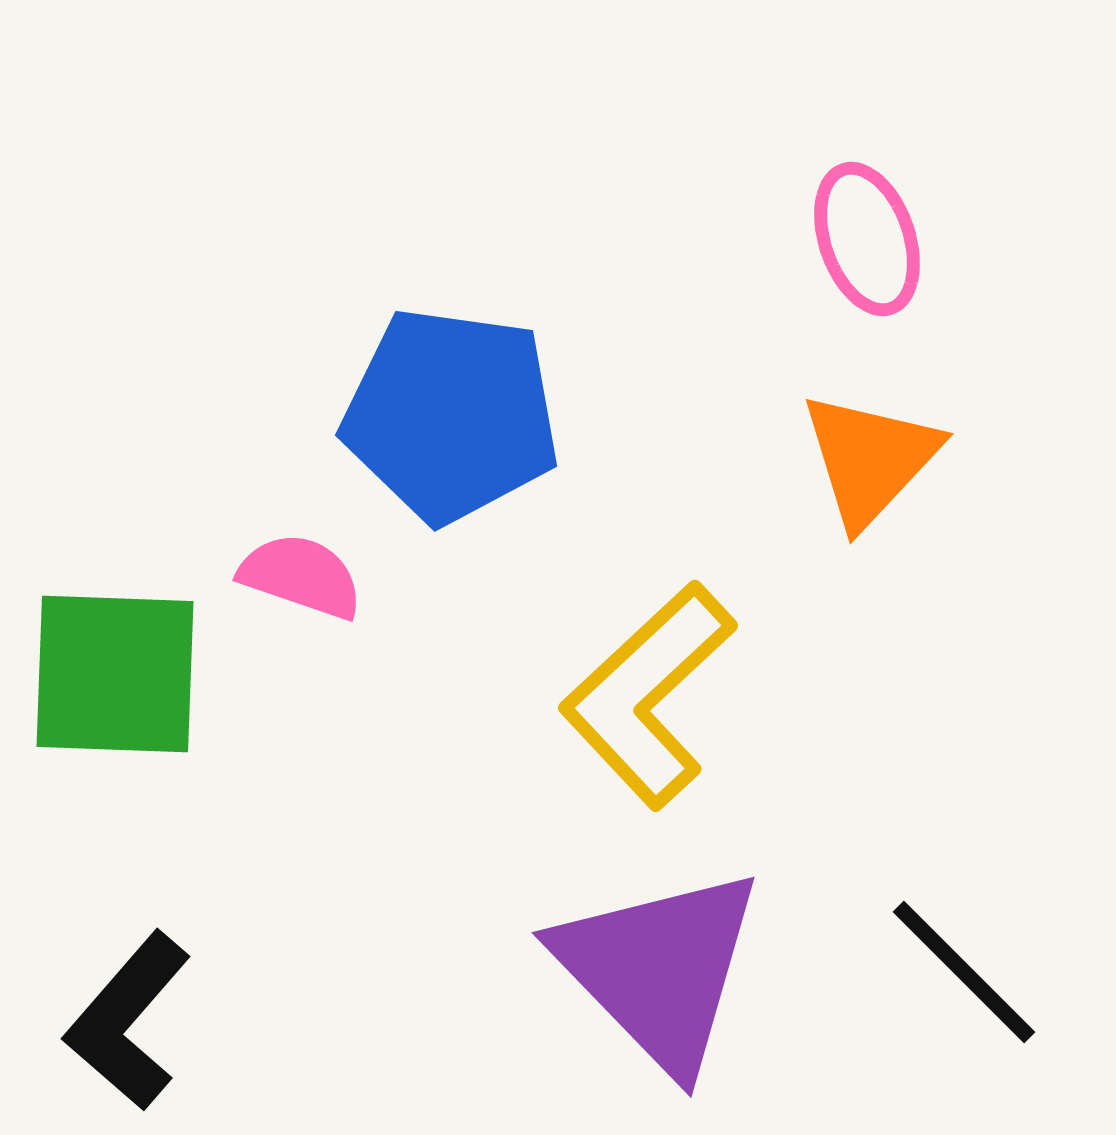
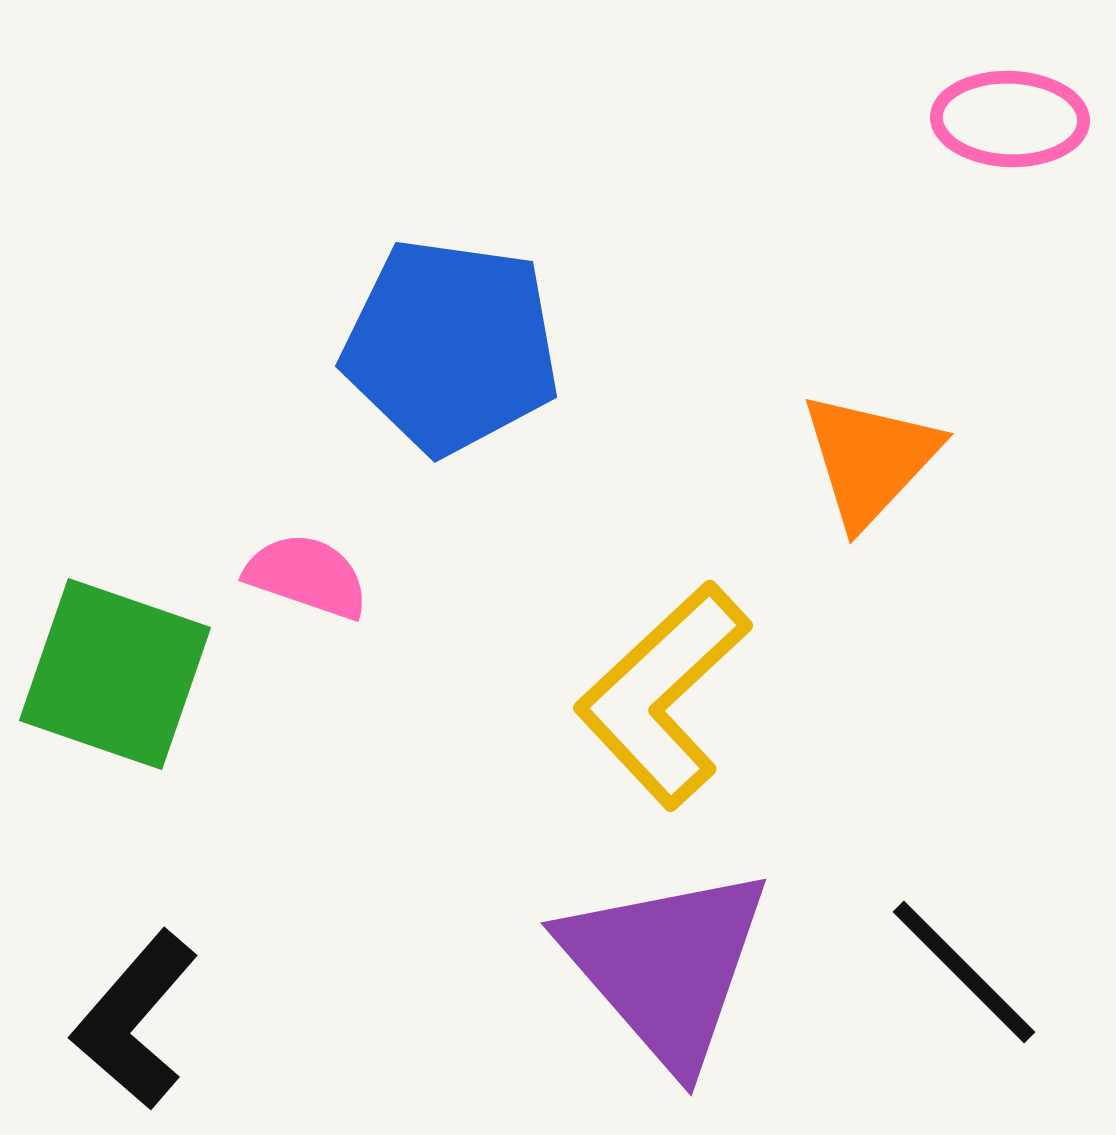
pink ellipse: moved 143 px right, 120 px up; rotated 69 degrees counterclockwise
blue pentagon: moved 69 px up
pink semicircle: moved 6 px right
green square: rotated 17 degrees clockwise
yellow L-shape: moved 15 px right
purple triangle: moved 7 px right, 3 px up; rotated 3 degrees clockwise
black L-shape: moved 7 px right, 1 px up
